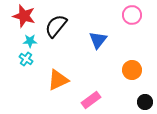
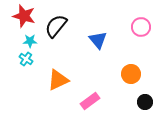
pink circle: moved 9 px right, 12 px down
blue triangle: rotated 18 degrees counterclockwise
orange circle: moved 1 px left, 4 px down
pink rectangle: moved 1 px left, 1 px down
